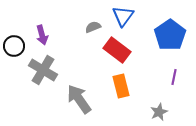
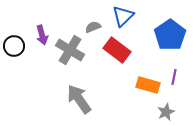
blue triangle: rotated 10 degrees clockwise
gray cross: moved 27 px right, 20 px up
orange rectangle: moved 27 px right, 1 px up; rotated 60 degrees counterclockwise
gray star: moved 7 px right
